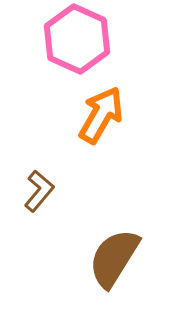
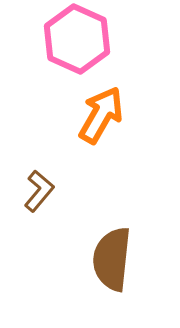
brown semicircle: moved 2 px left, 1 px down; rotated 26 degrees counterclockwise
